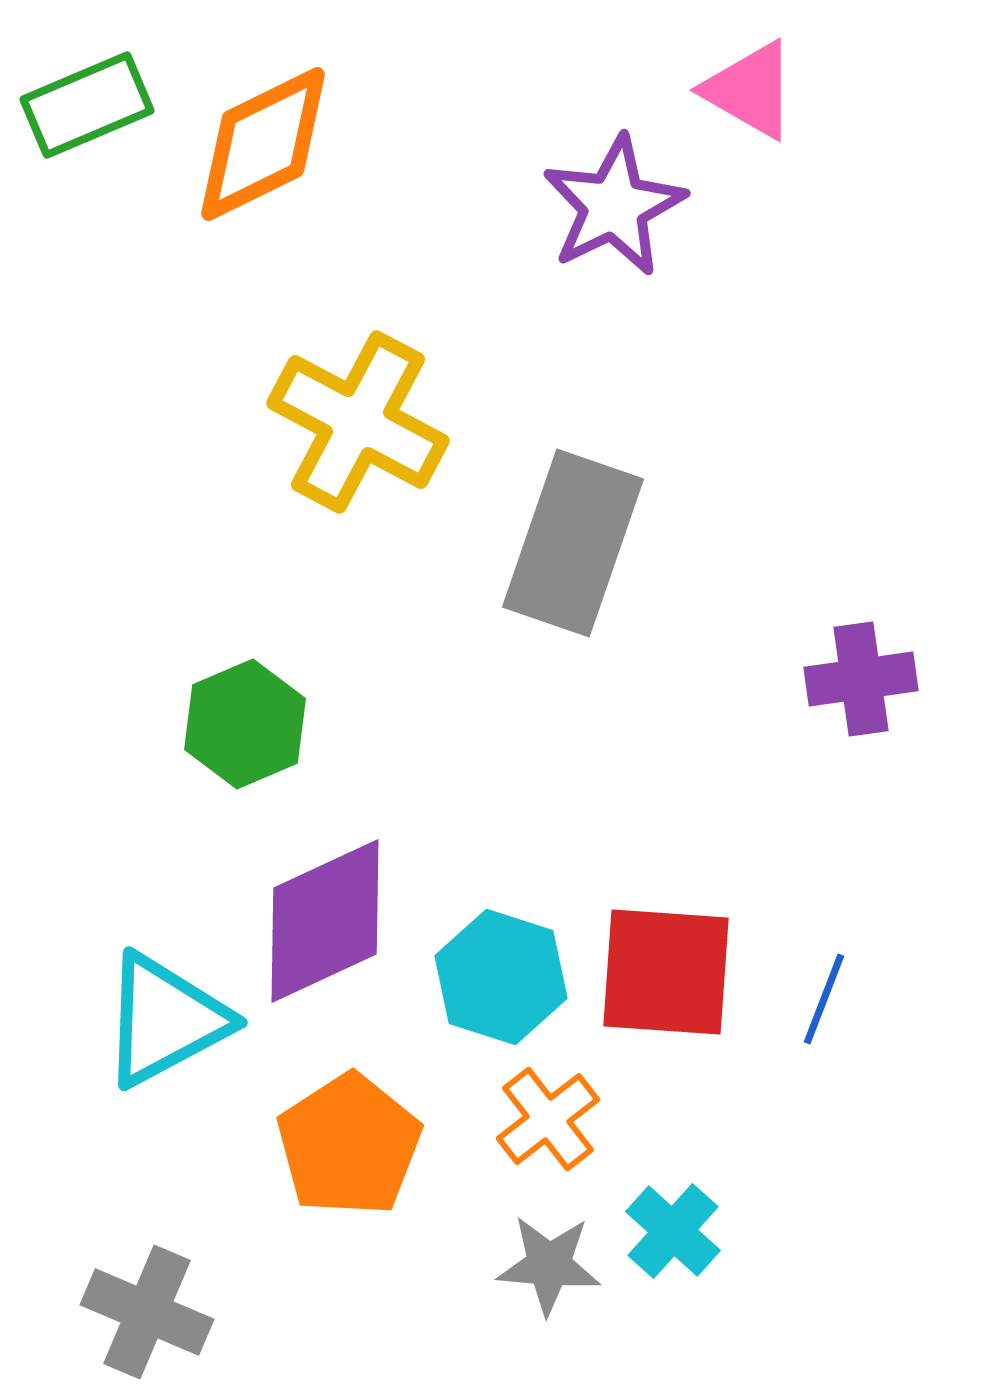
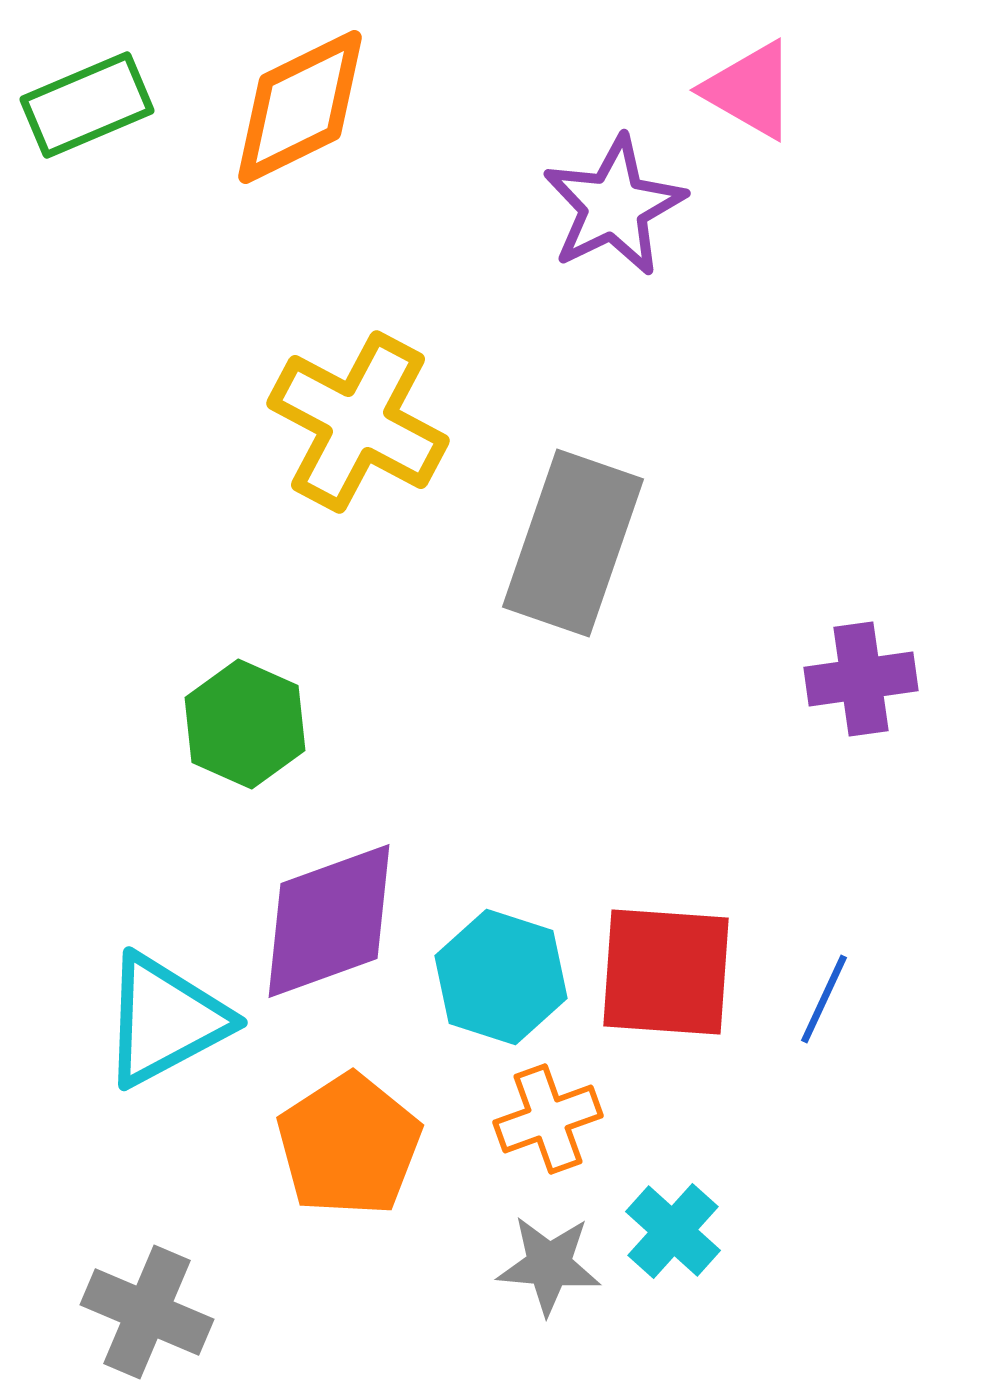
orange diamond: moved 37 px right, 37 px up
green hexagon: rotated 13 degrees counterclockwise
purple diamond: moved 4 px right; rotated 5 degrees clockwise
blue line: rotated 4 degrees clockwise
orange cross: rotated 18 degrees clockwise
